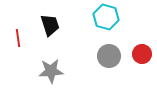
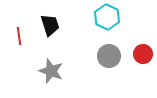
cyan hexagon: moved 1 px right; rotated 10 degrees clockwise
red line: moved 1 px right, 2 px up
red circle: moved 1 px right
gray star: rotated 25 degrees clockwise
